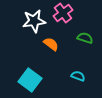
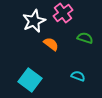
white star: rotated 15 degrees counterclockwise
